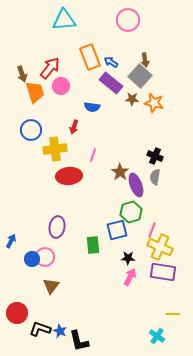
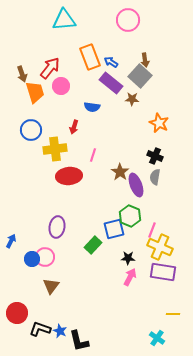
orange star at (154, 103): moved 5 px right, 20 px down; rotated 12 degrees clockwise
green hexagon at (131, 212): moved 1 px left, 4 px down; rotated 20 degrees counterclockwise
blue square at (117, 230): moved 3 px left, 1 px up
green rectangle at (93, 245): rotated 48 degrees clockwise
cyan cross at (157, 336): moved 2 px down
